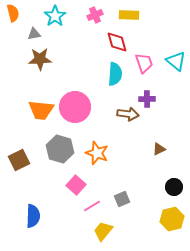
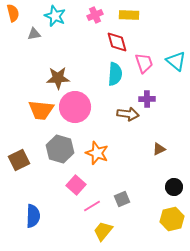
cyan star: rotated 15 degrees counterclockwise
brown star: moved 18 px right, 19 px down
